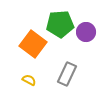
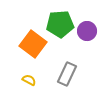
purple circle: moved 1 px right, 1 px up
